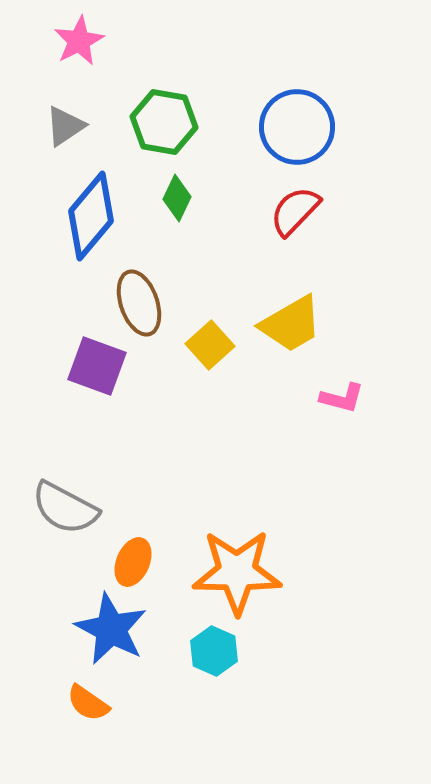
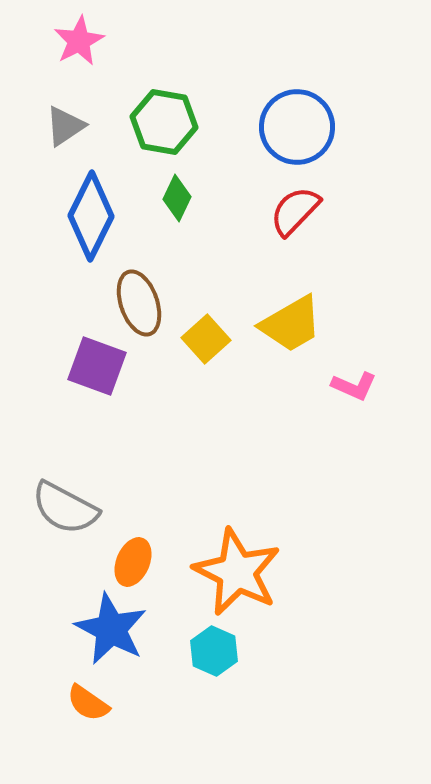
blue diamond: rotated 14 degrees counterclockwise
yellow square: moved 4 px left, 6 px up
pink L-shape: moved 12 px right, 12 px up; rotated 9 degrees clockwise
orange star: rotated 26 degrees clockwise
